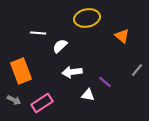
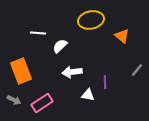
yellow ellipse: moved 4 px right, 2 px down
purple line: rotated 48 degrees clockwise
